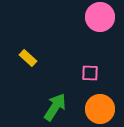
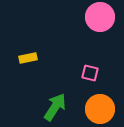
yellow rectangle: rotated 54 degrees counterclockwise
pink square: rotated 12 degrees clockwise
